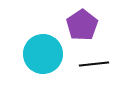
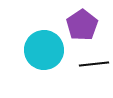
cyan circle: moved 1 px right, 4 px up
